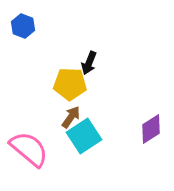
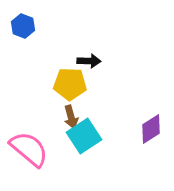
black arrow: moved 2 px up; rotated 110 degrees counterclockwise
brown arrow: rotated 130 degrees clockwise
